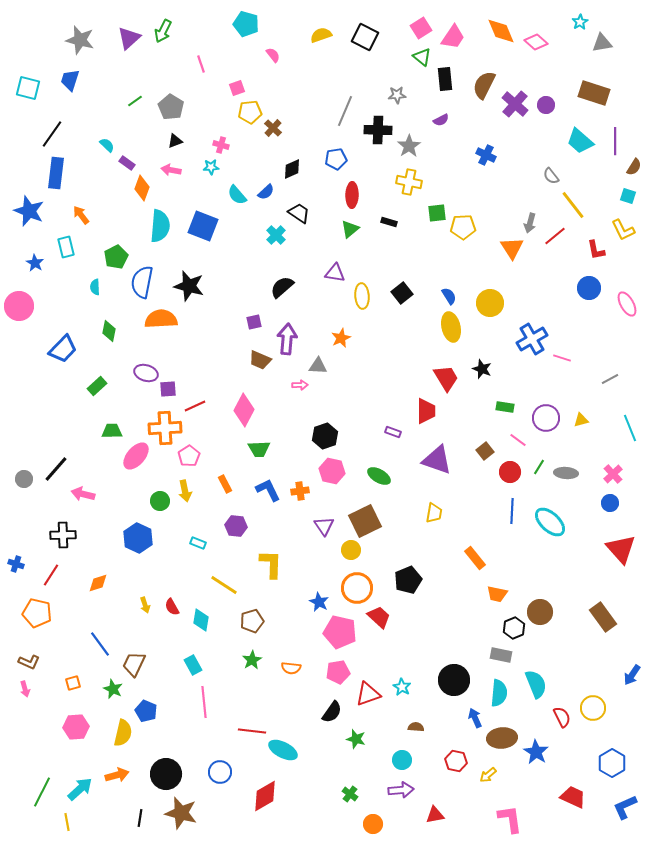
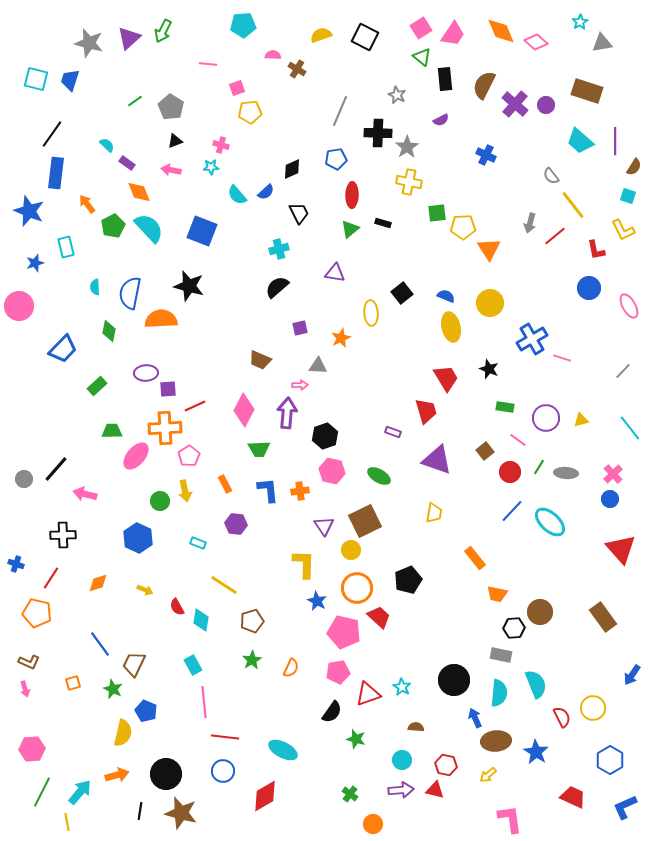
cyan pentagon at (246, 24): moved 3 px left, 1 px down; rotated 20 degrees counterclockwise
pink trapezoid at (453, 37): moved 3 px up
gray star at (80, 40): moved 9 px right, 3 px down
pink semicircle at (273, 55): rotated 49 degrees counterclockwise
pink line at (201, 64): moved 7 px right; rotated 66 degrees counterclockwise
cyan square at (28, 88): moved 8 px right, 9 px up
brown rectangle at (594, 93): moved 7 px left, 2 px up
gray star at (397, 95): rotated 30 degrees clockwise
gray line at (345, 111): moved 5 px left
brown cross at (273, 128): moved 24 px right, 59 px up; rotated 12 degrees counterclockwise
black cross at (378, 130): moved 3 px down
gray star at (409, 146): moved 2 px left, 1 px down
orange diamond at (142, 188): moved 3 px left, 4 px down; rotated 40 degrees counterclockwise
black trapezoid at (299, 213): rotated 30 degrees clockwise
orange arrow at (81, 215): moved 6 px right, 11 px up
black rectangle at (389, 222): moved 6 px left, 1 px down
cyan semicircle at (160, 226): moved 11 px left, 2 px down; rotated 48 degrees counterclockwise
blue square at (203, 226): moved 1 px left, 5 px down
cyan cross at (276, 235): moved 3 px right, 14 px down; rotated 30 degrees clockwise
orange triangle at (512, 248): moved 23 px left, 1 px down
green pentagon at (116, 257): moved 3 px left, 31 px up
blue star at (35, 263): rotated 24 degrees clockwise
blue semicircle at (142, 282): moved 12 px left, 11 px down
black semicircle at (282, 287): moved 5 px left
yellow ellipse at (362, 296): moved 9 px right, 17 px down
blue semicircle at (449, 296): moved 3 px left; rotated 36 degrees counterclockwise
pink ellipse at (627, 304): moved 2 px right, 2 px down
purple square at (254, 322): moved 46 px right, 6 px down
purple arrow at (287, 339): moved 74 px down
black star at (482, 369): moved 7 px right
purple ellipse at (146, 373): rotated 20 degrees counterclockwise
gray line at (610, 379): moved 13 px right, 8 px up; rotated 18 degrees counterclockwise
red trapezoid at (426, 411): rotated 16 degrees counterclockwise
cyan line at (630, 428): rotated 16 degrees counterclockwise
blue L-shape at (268, 490): rotated 20 degrees clockwise
pink arrow at (83, 494): moved 2 px right
blue circle at (610, 503): moved 4 px up
blue line at (512, 511): rotated 40 degrees clockwise
purple hexagon at (236, 526): moved 2 px up
yellow L-shape at (271, 564): moved 33 px right
red line at (51, 575): moved 3 px down
blue star at (319, 602): moved 2 px left, 1 px up
yellow arrow at (145, 605): moved 15 px up; rotated 49 degrees counterclockwise
red semicircle at (172, 607): moved 5 px right
black hexagon at (514, 628): rotated 20 degrees clockwise
pink pentagon at (340, 632): moved 4 px right
orange semicircle at (291, 668): rotated 72 degrees counterclockwise
pink hexagon at (76, 727): moved 44 px left, 22 px down
red line at (252, 731): moved 27 px left, 6 px down
brown ellipse at (502, 738): moved 6 px left, 3 px down
red hexagon at (456, 761): moved 10 px left, 4 px down
blue hexagon at (612, 763): moved 2 px left, 3 px up
blue circle at (220, 772): moved 3 px right, 1 px up
cyan arrow at (80, 789): moved 3 px down; rotated 8 degrees counterclockwise
red triangle at (435, 815): moved 25 px up; rotated 24 degrees clockwise
black line at (140, 818): moved 7 px up
